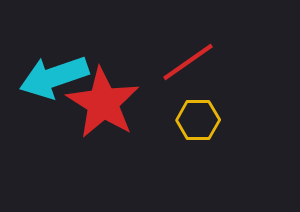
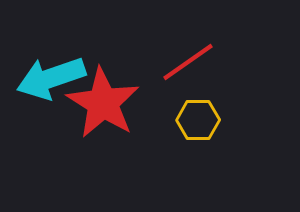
cyan arrow: moved 3 px left, 1 px down
